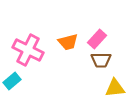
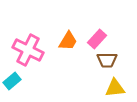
orange trapezoid: moved 1 px up; rotated 45 degrees counterclockwise
brown trapezoid: moved 6 px right
